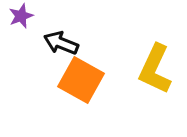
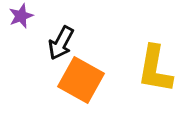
black arrow: rotated 84 degrees counterclockwise
yellow L-shape: rotated 15 degrees counterclockwise
